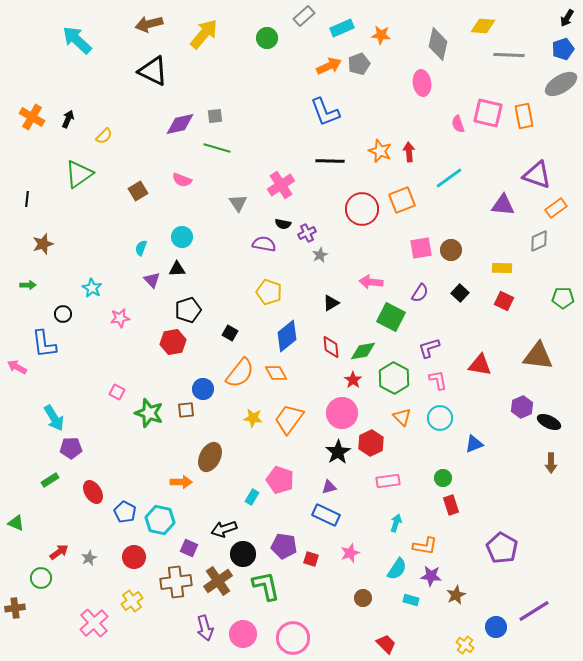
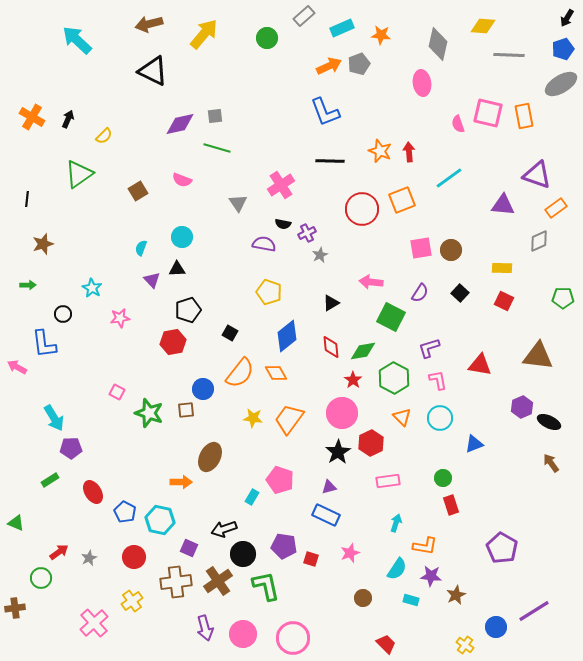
brown arrow at (551, 463): rotated 144 degrees clockwise
